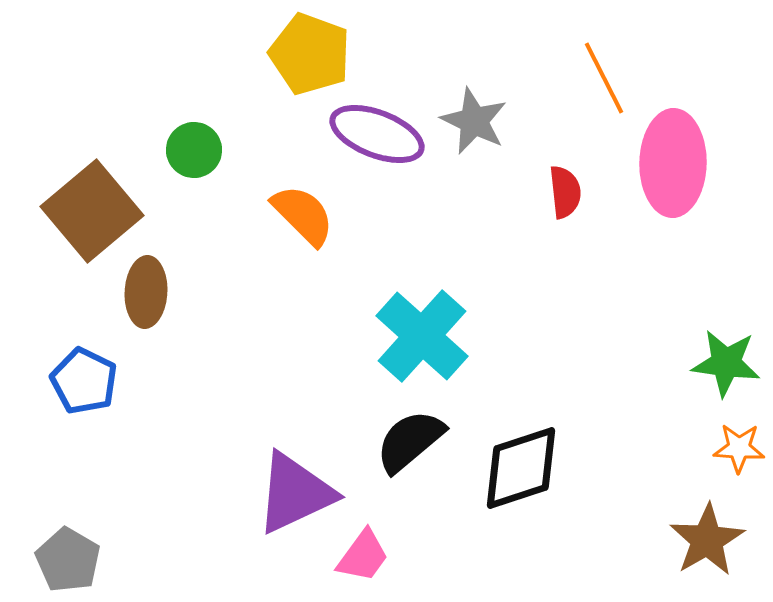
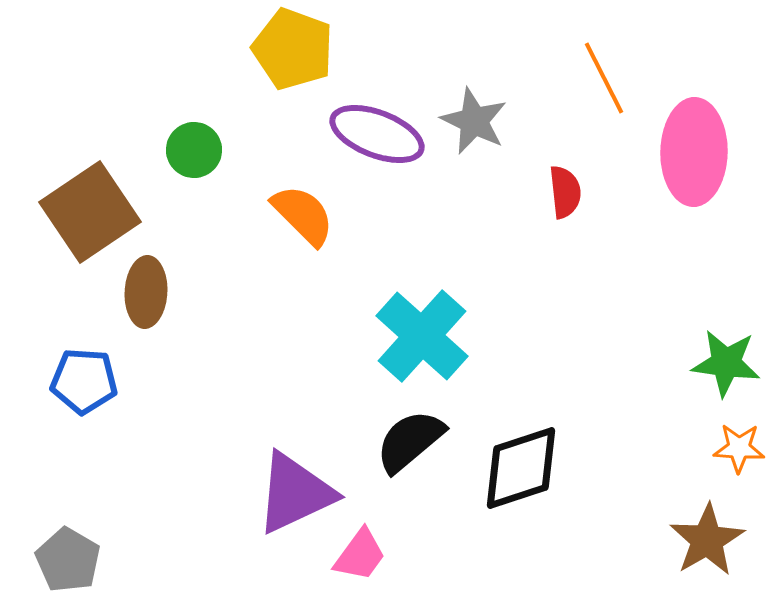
yellow pentagon: moved 17 px left, 5 px up
pink ellipse: moved 21 px right, 11 px up
brown square: moved 2 px left, 1 px down; rotated 6 degrees clockwise
blue pentagon: rotated 22 degrees counterclockwise
pink trapezoid: moved 3 px left, 1 px up
